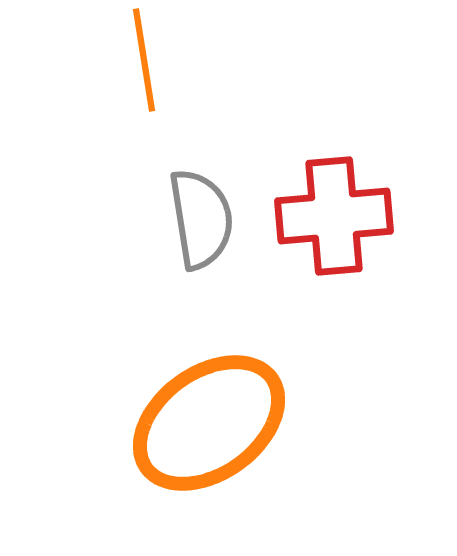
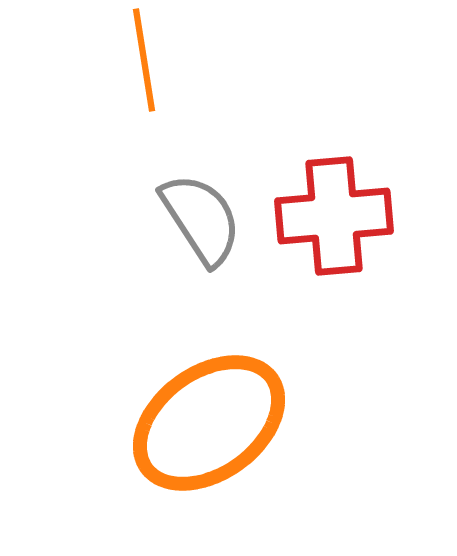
gray semicircle: rotated 24 degrees counterclockwise
